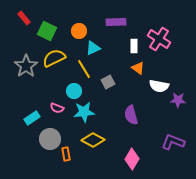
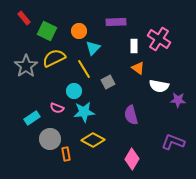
cyan triangle: rotated 21 degrees counterclockwise
